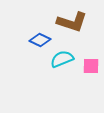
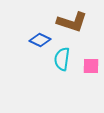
cyan semicircle: rotated 60 degrees counterclockwise
